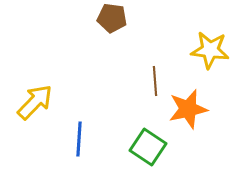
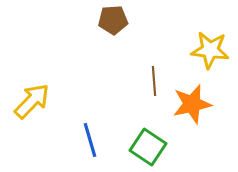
brown pentagon: moved 1 px right, 2 px down; rotated 12 degrees counterclockwise
brown line: moved 1 px left
yellow arrow: moved 3 px left, 1 px up
orange star: moved 4 px right, 5 px up
blue line: moved 11 px right, 1 px down; rotated 20 degrees counterclockwise
